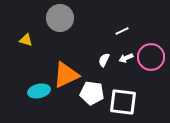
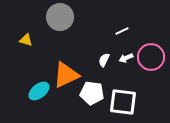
gray circle: moved 1 px up
cyan ellipse: rotated 25 degrees counterclockwise
